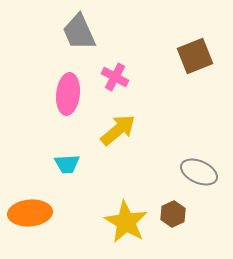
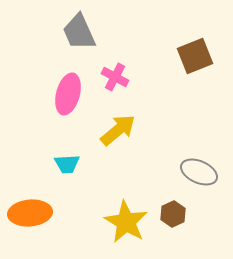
pink ellipse: rotated 9 degrees clockwise
